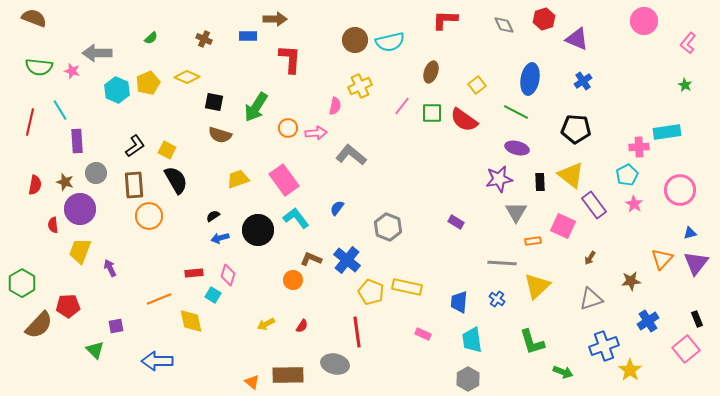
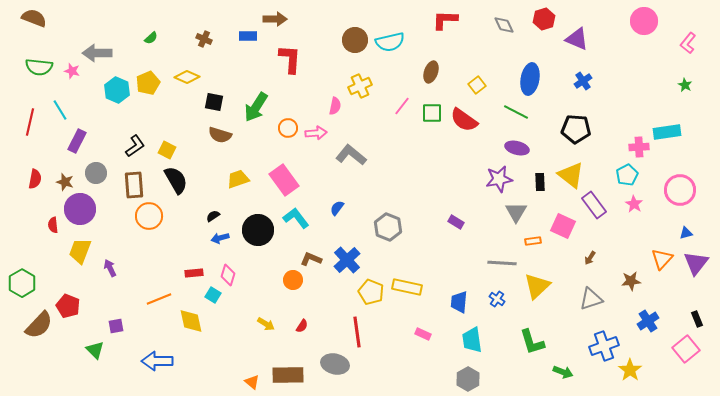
purple rectangle at (77, 141): rotated 30 degrees clockwise
red semicircle at (35, 185): moved 6 px up
blue triangle at (690, 233): moved 4 px left
blue cross at (347, 260): rotated 8 degrees clockwise
red pentagon at (68, 306): rotated 25 degrees clockwise
yellow arrow at (266, 324): rotated 120 degrees counterclockwise
